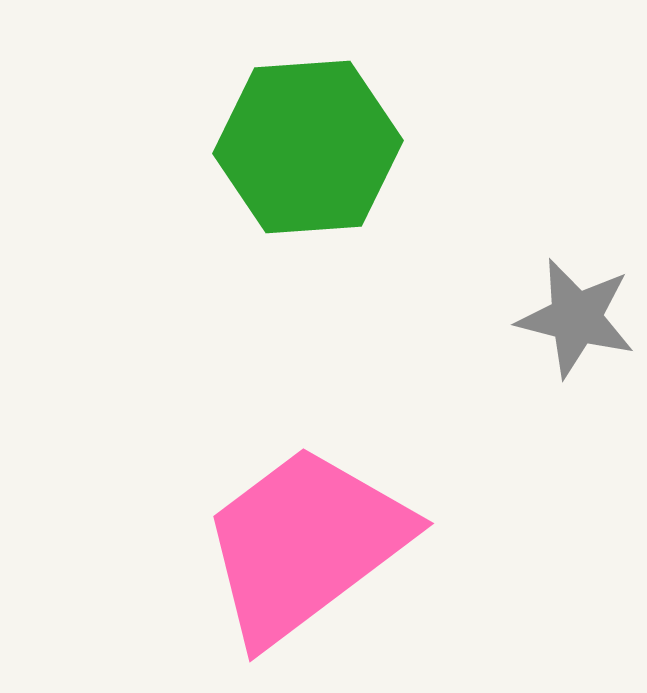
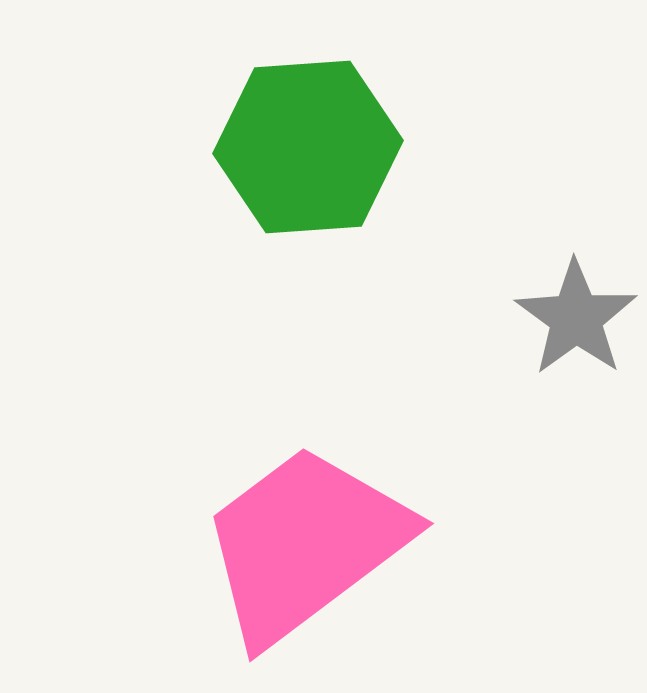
gray star: rotated 22 degrees clockwise
